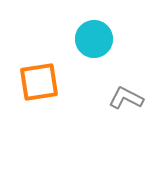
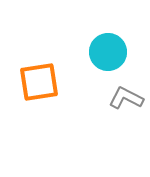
cyan circle: moved 14 px right, 13 px down
